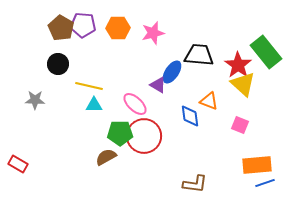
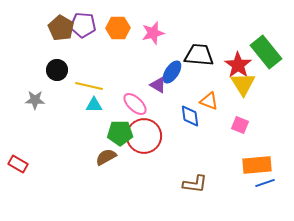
black circle: moved 1 px left, 6 px down
yellow triangle: rotated 16 degrees clockwise
